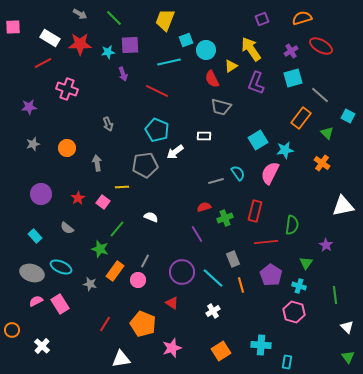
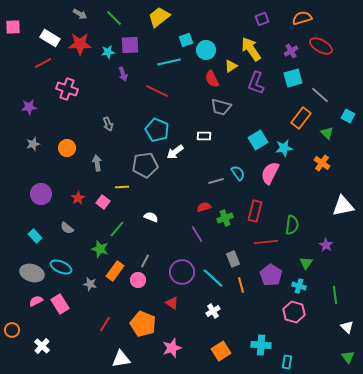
yellow trapezoid at (165, 20): moved 6 px left, 3 px up; rotated 30 degrees clockwise
cyan star at (285, 150): moved 1 px left, 2 px up
